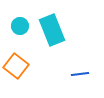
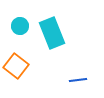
cyan rectangle: moved 3 px down
blue line: moved 2 px left, 6 px down
